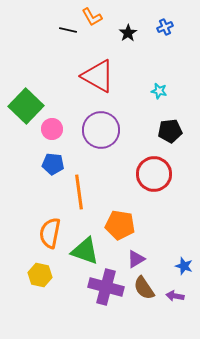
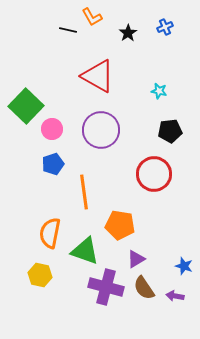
blue pentagon: rotated 25 degrees counterclockwise
orange line: moved 5 px right
